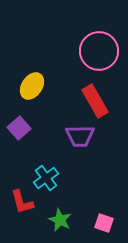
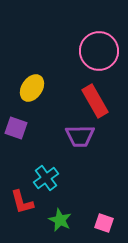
yellow ellipse: moved 2 px down
purple square: moved 3 px left; rotated 30 degrees counterclockwise
